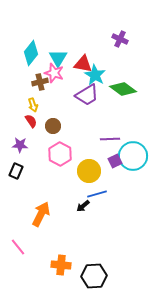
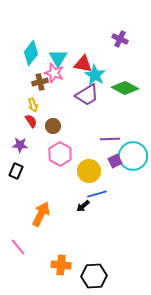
green diamond: moved 2 px right, 1 px up; rotated 8 degrees counterclockwise
